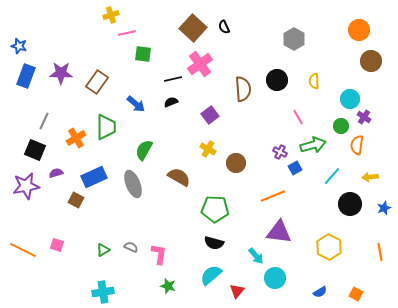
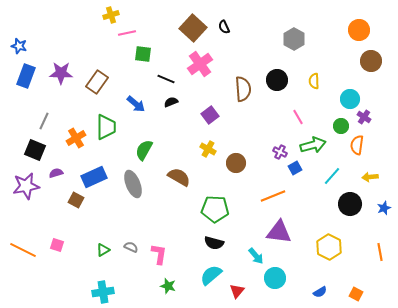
black line at (173, 79): moved 7 px left; rotated 36 degrees clockwise
